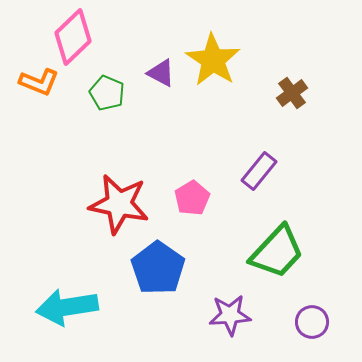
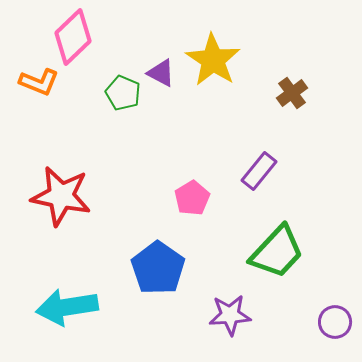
green pentagon: moved 16 px right
red star: moved 58 px left, 8 px up
purple circle: moved 23 px right
